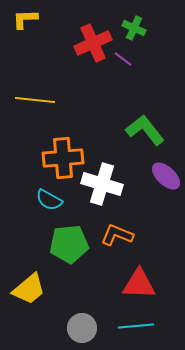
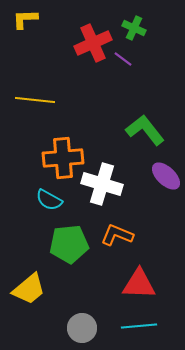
cyan line: moved 3 px right
